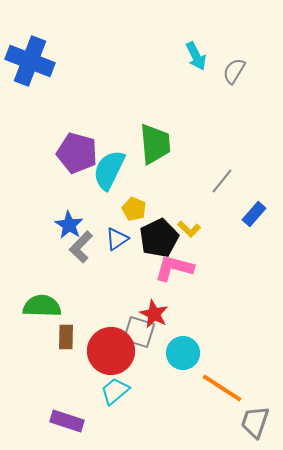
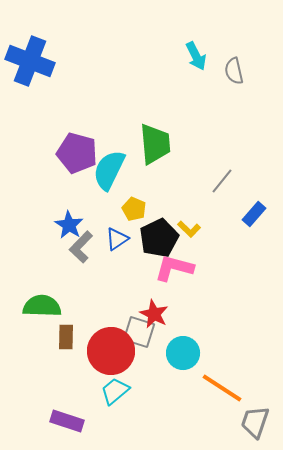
gray semicircle: rotated 44 degrees counterclockwise
